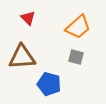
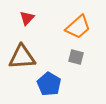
red triangle: moved 1 px left; rotated 28 degrees clockwise
blue pentagon: rotated 15 degrees clockwise
